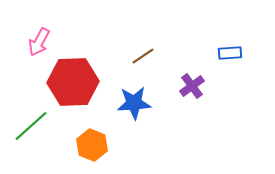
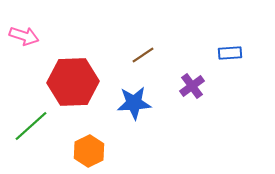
pink arrow: moved 15 px left, 6 px up; rotated 100 degrees counterclockwise
brown line: moved 1 px up
orange hexagon: moved 3 px left, 6 px down; rotated 12 degrees clockwise
